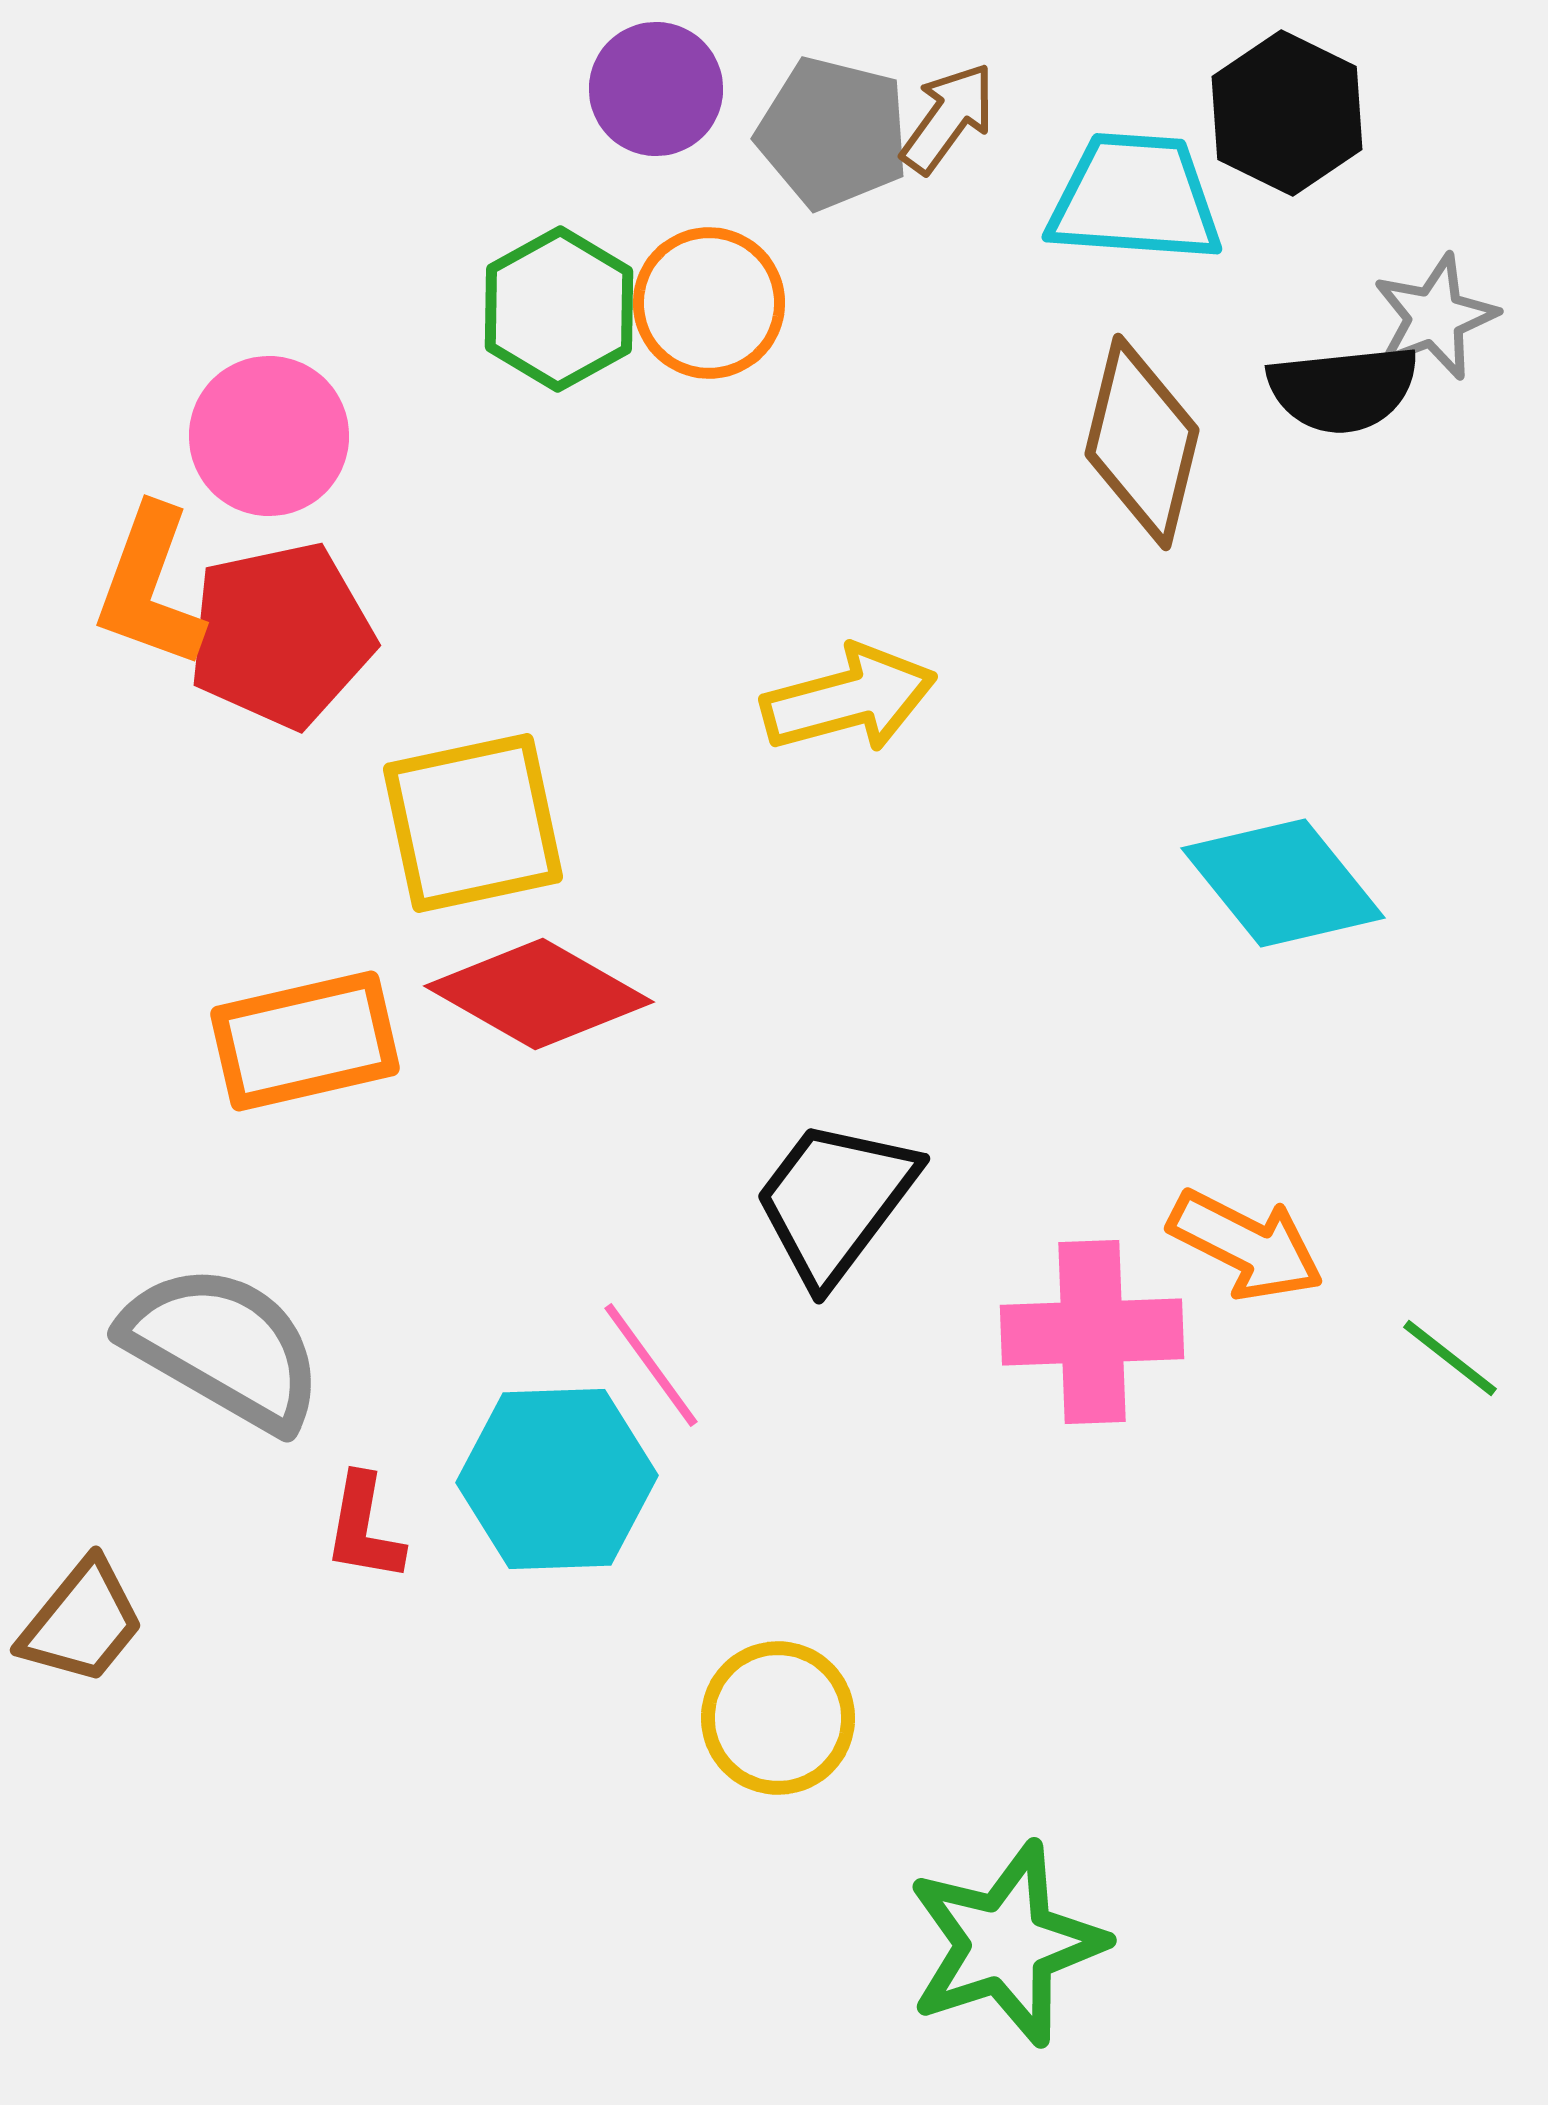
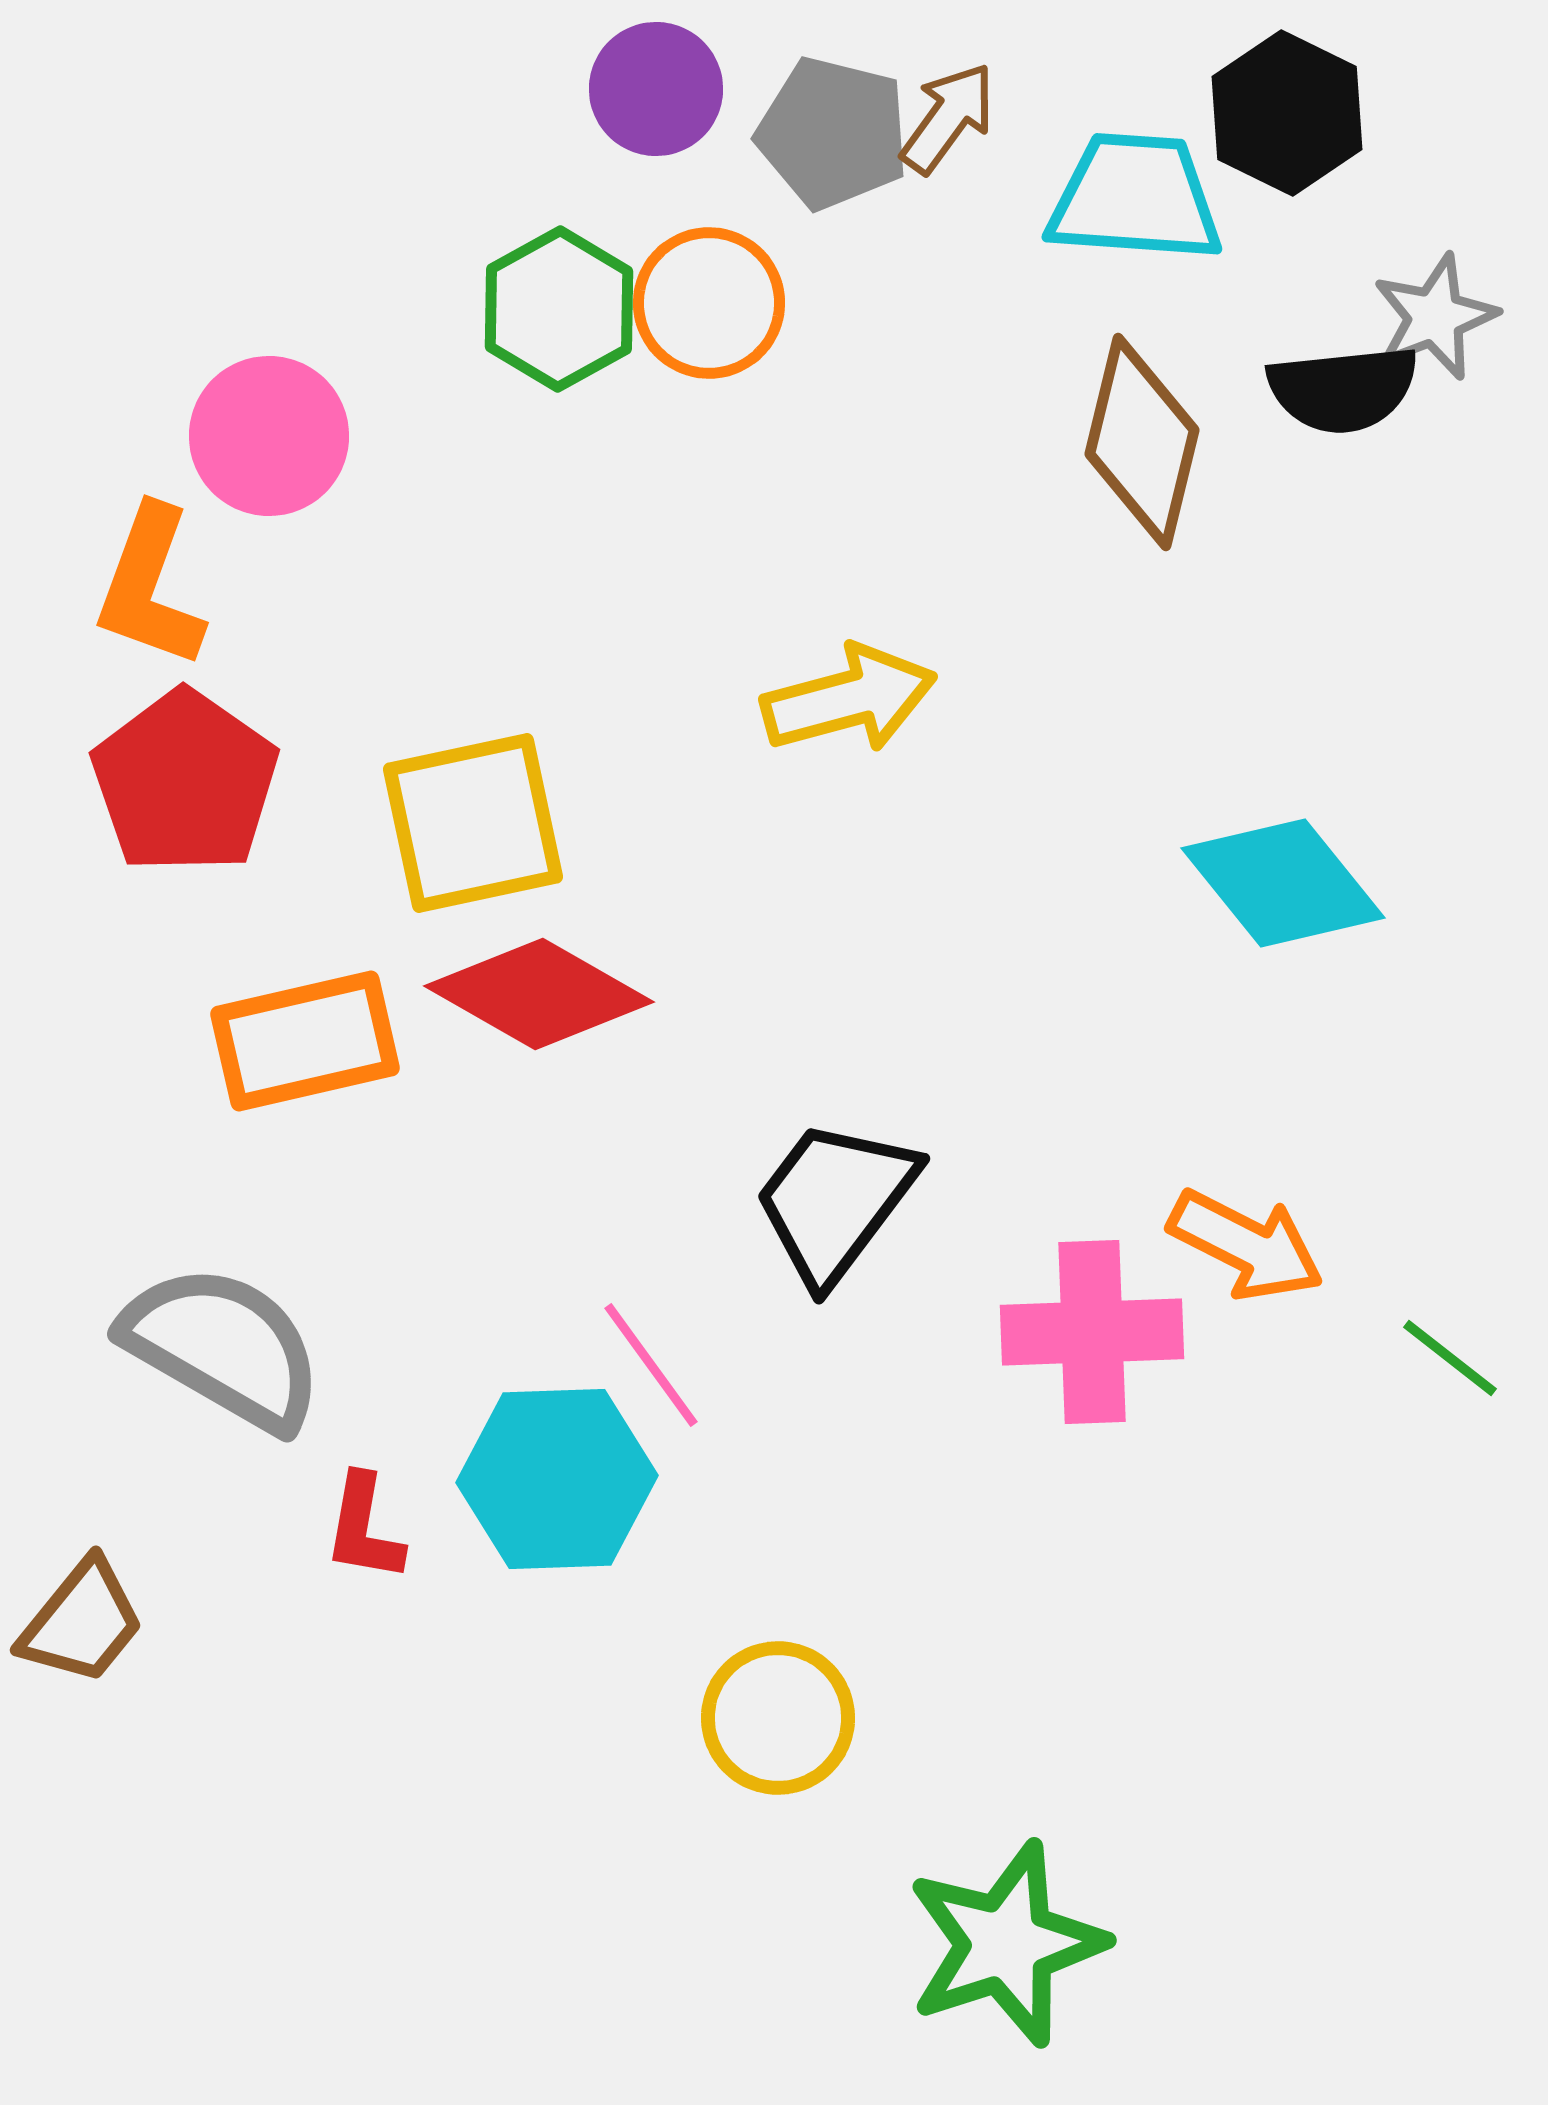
red pentagon: moved 96 px left, 147 px down; rotated 25 degrees counterclockwise
